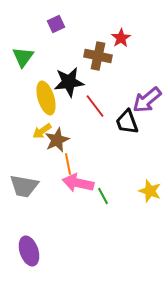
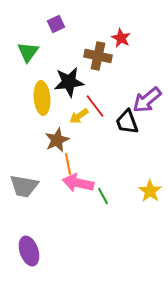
red star: rotated 12 degrees counterclockwise
green triangle: moved 5 px right, 5 px up
yellow ellipse: moved 4 px left; rotated 12 degrees clockwise
yellow arrow: moved 37 px right, 15 px up
yellow star: rotated 15 degrees clockwise
